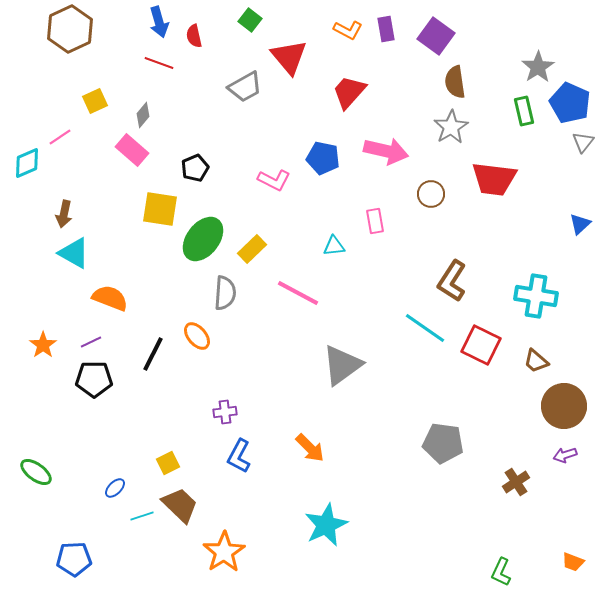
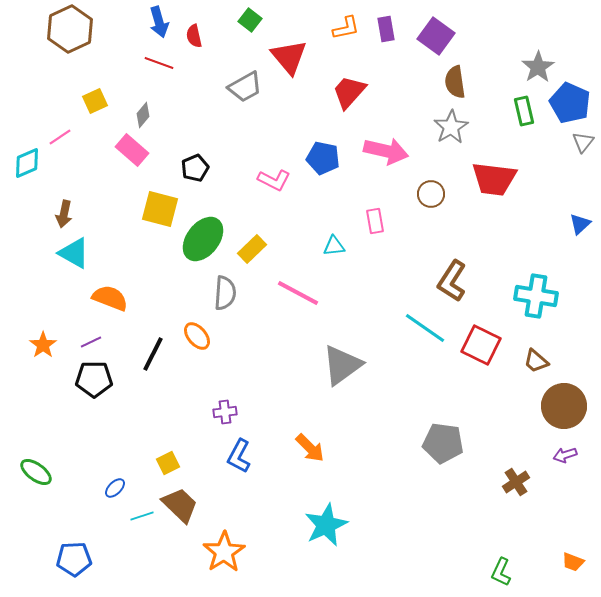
orange L-shape at (348, 30): moved 2 px left, 2 px up; rotated 40 degrees counterclockwise
yellow square at (160, 209): rotated 6 degrees clockwise
